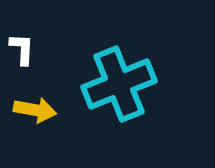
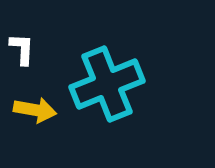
cyan cross: moved 12 px left
